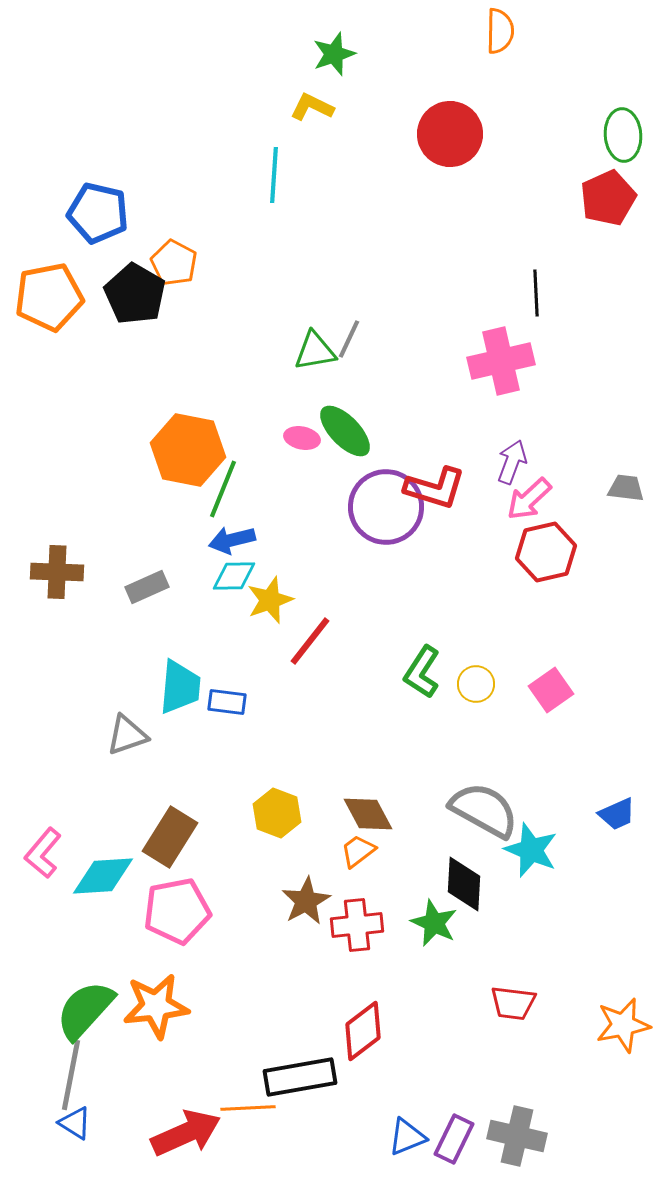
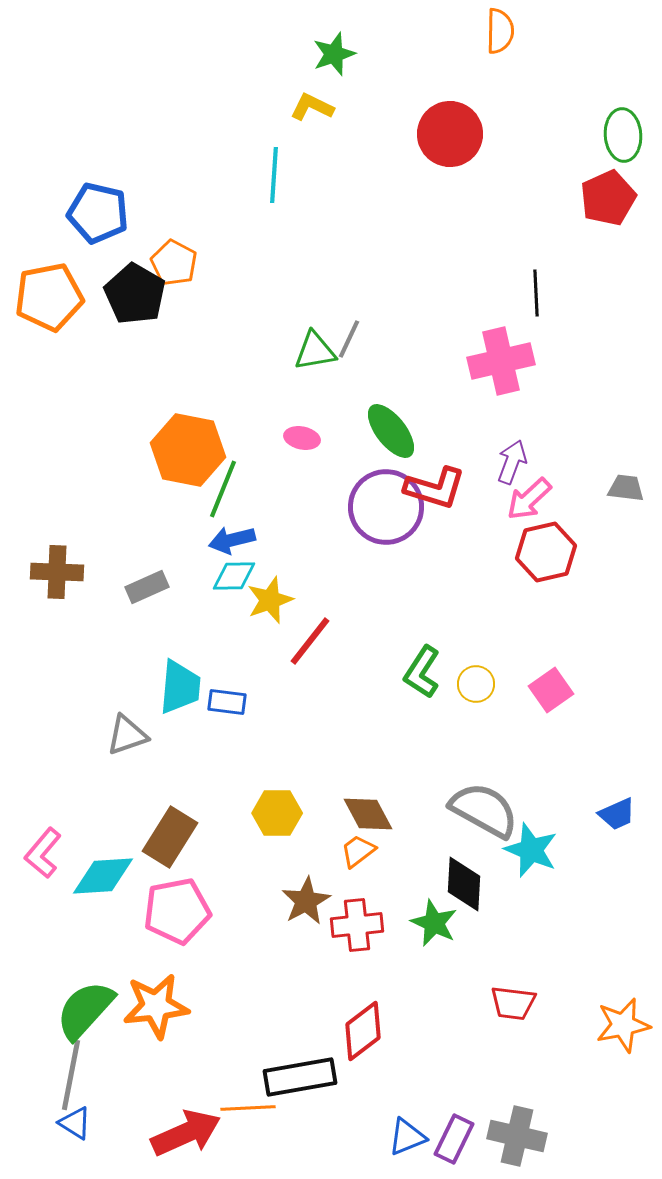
green ellipse at (345, 431): moved 46 px right; rotated 6 degrees clockwise
yellow hexagon at (277, 813): rotated 21 degrees counterclockwise
